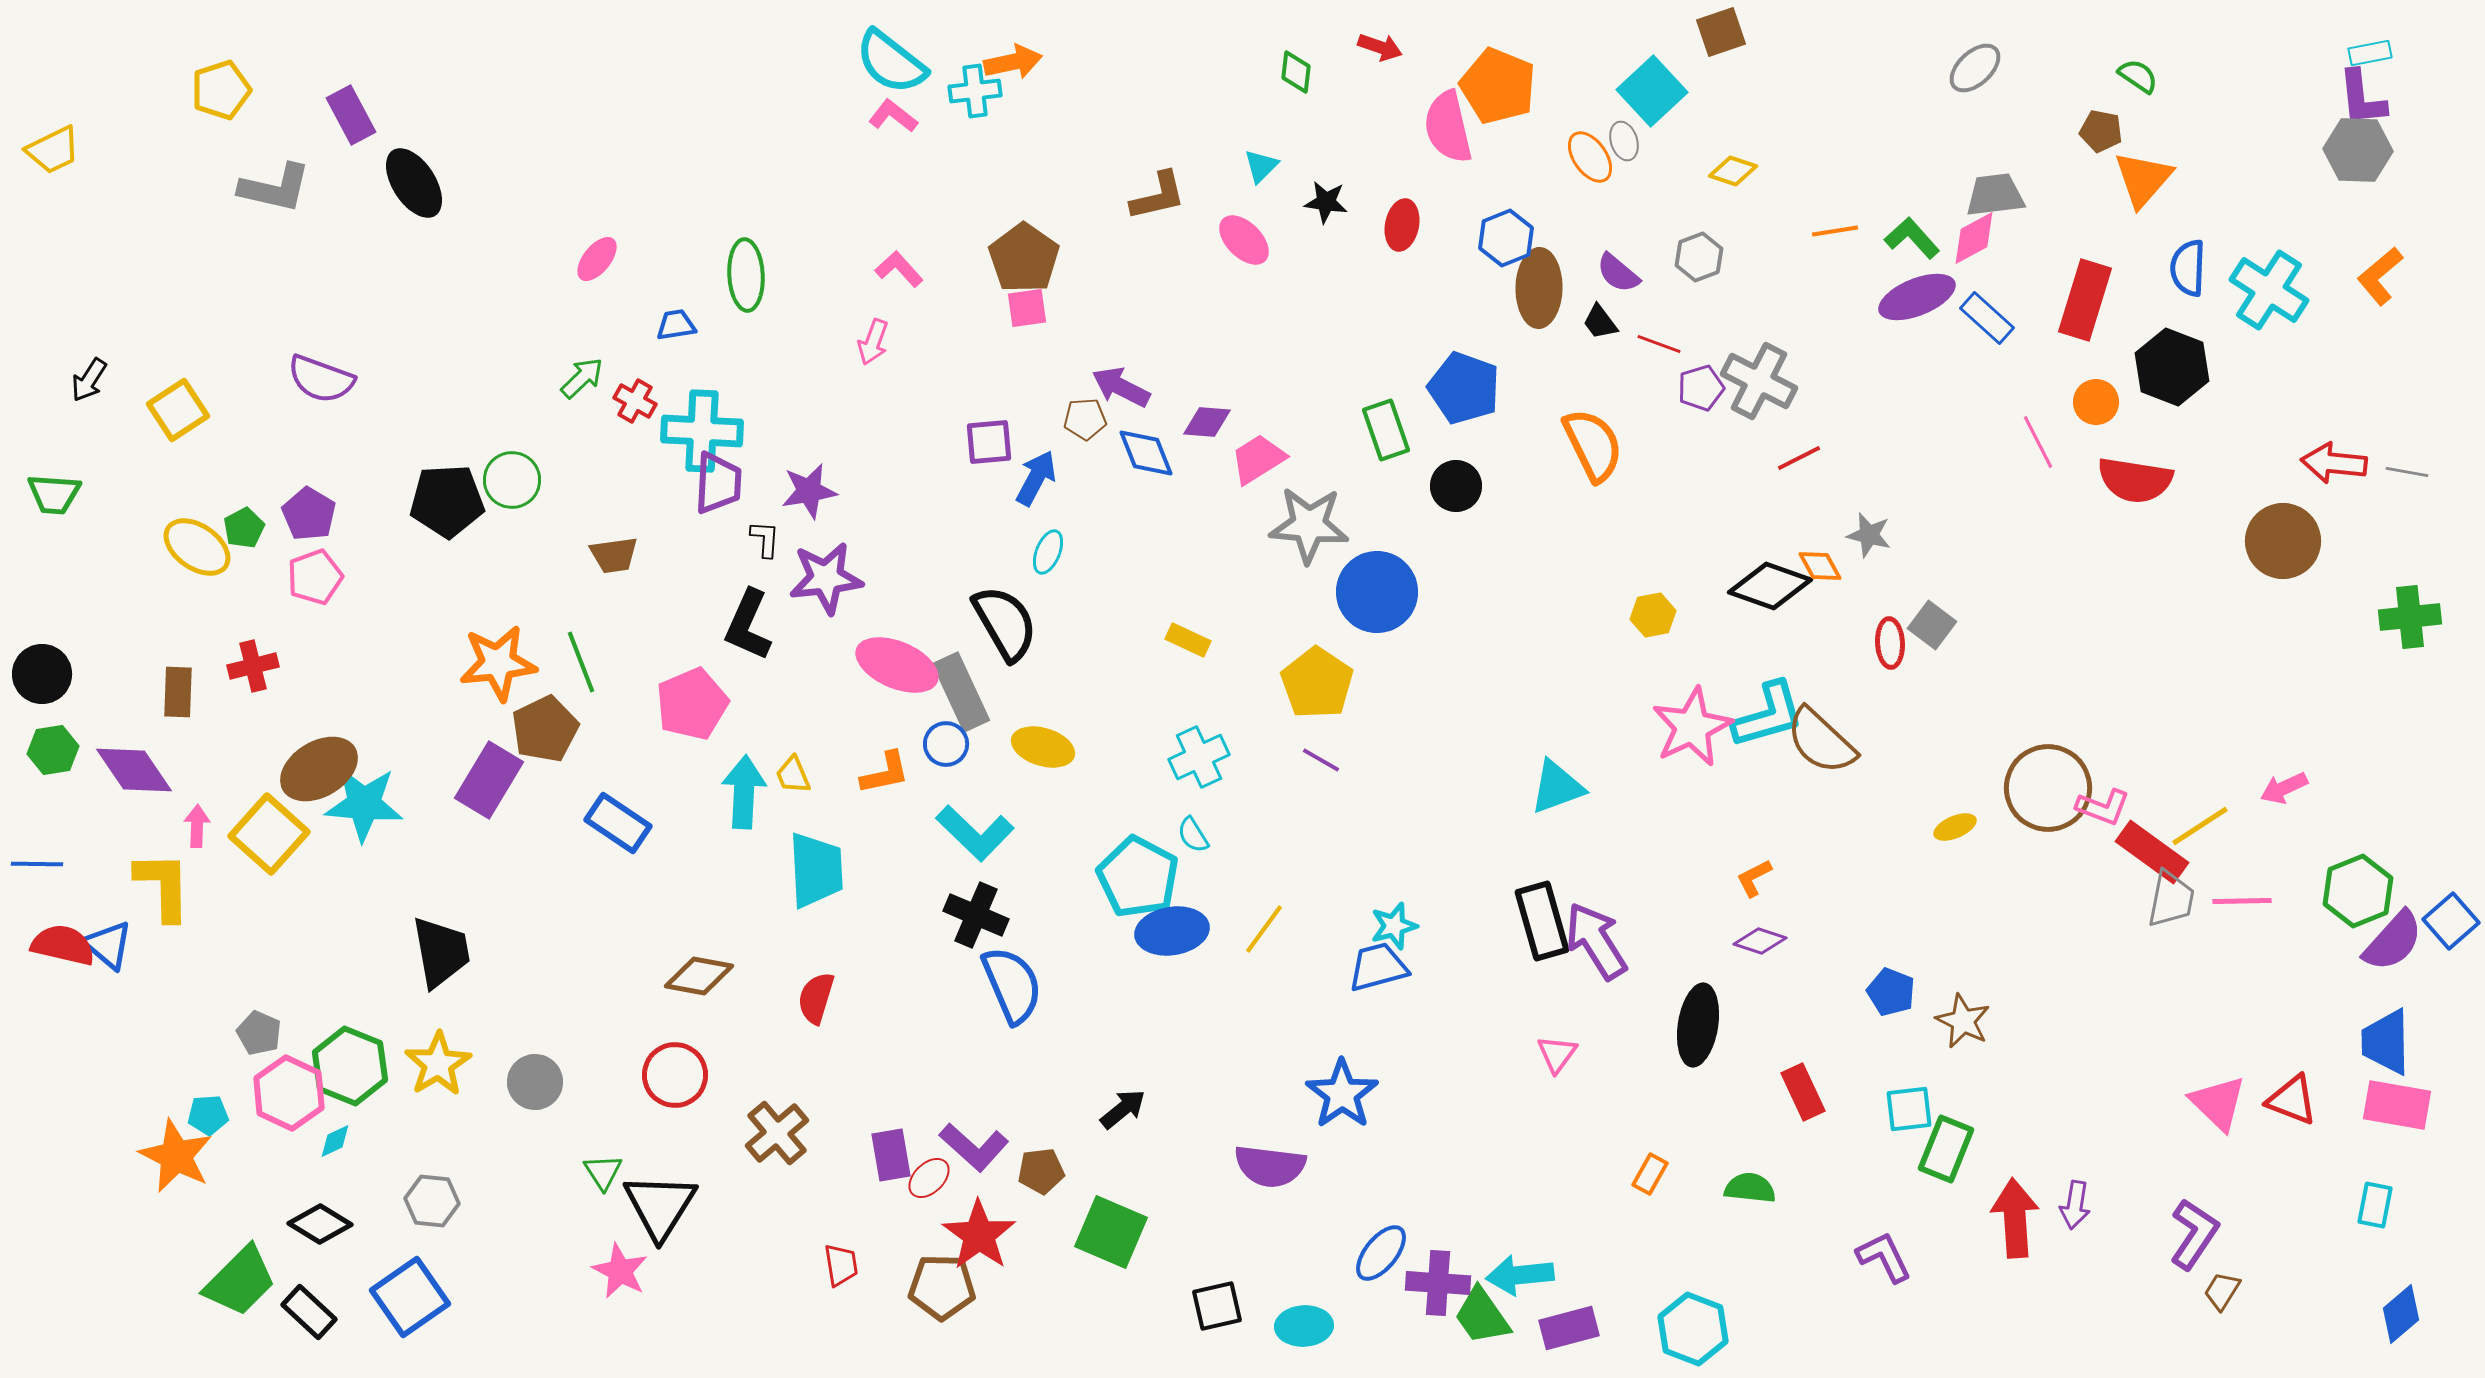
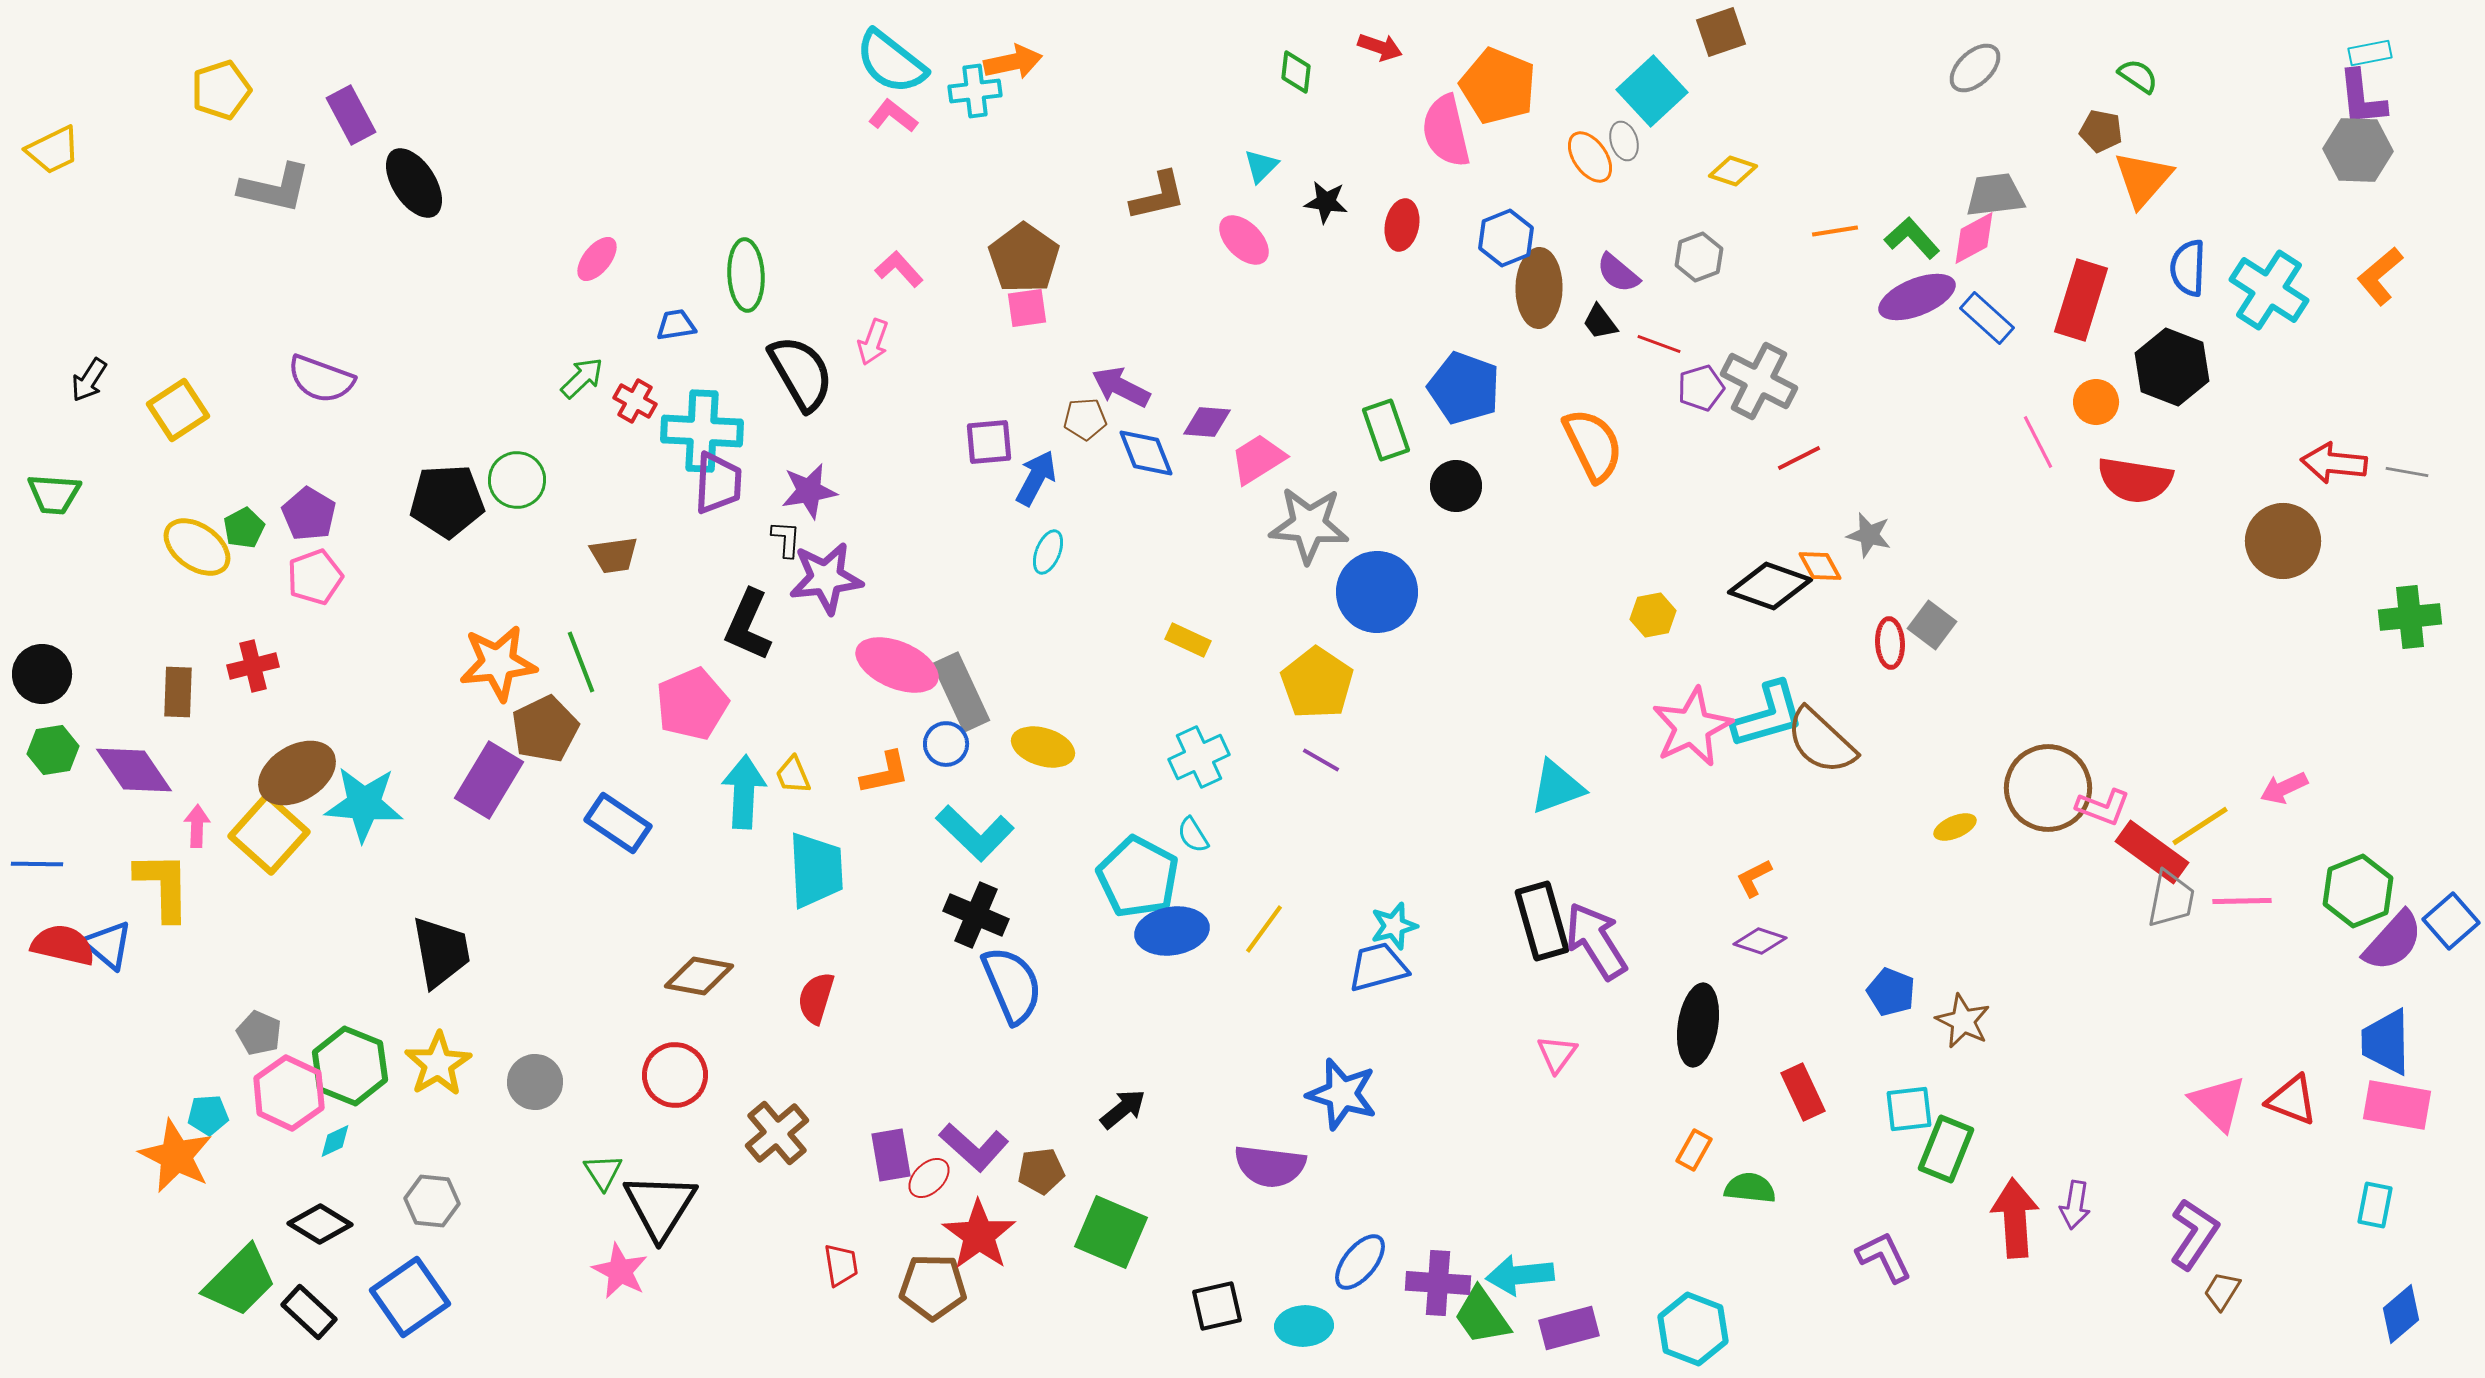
pink semicircle at (1448, 127): moved 2 px left, 4 px down
red rectangle at (2085, 300): moved 4 px left
green circle at (512, 480): moved 5 px right
black L-shape at (765, 539): moved 21 px right
black semicircle at (1005, 623): moved 204 px left, 250 px up
brown ellipse at (319, 769): moved 22 px left, 4 px down
blue star at (1342, 1094): rotated 20 degrees counterclockwise
orange rectangle at (1650, 1174): moved 44 px right, 24 px up
blue ellipse at (1381, 1253): moved 21 px left, 9 px down
brown pentagon at (942, 1287): moved 9 px left
